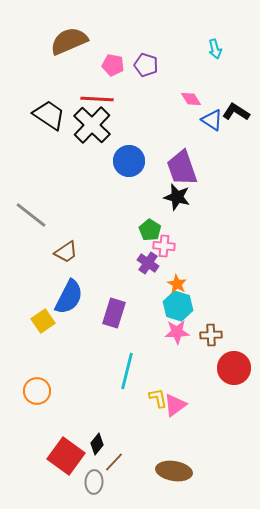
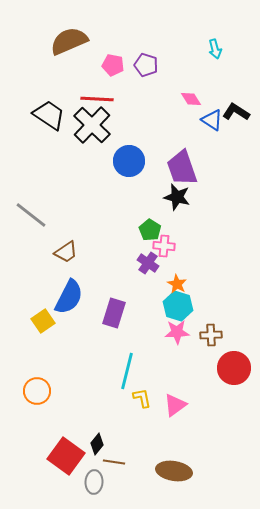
yellow L-shape: moved 16 px left
brown line: rotated 55 degrees clockwise
